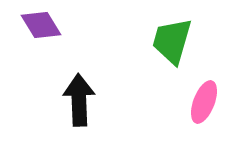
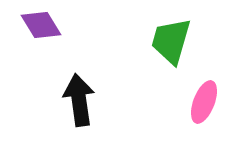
green trapezoid: moved 1 px left
black arrow: rotated 6 degrees counterclockwise
